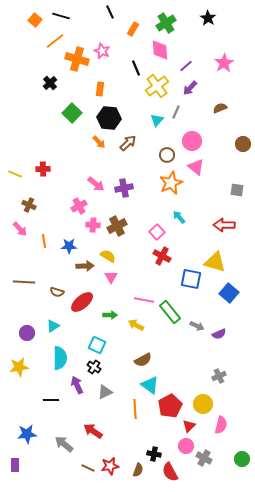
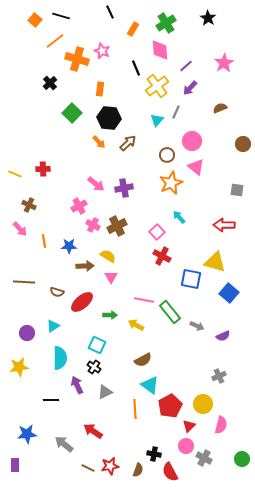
pink cross at (93, 225): rotated 24 degrees clockwise
purple semicircle at (219, 334): moved 4 px right, 2 px down
